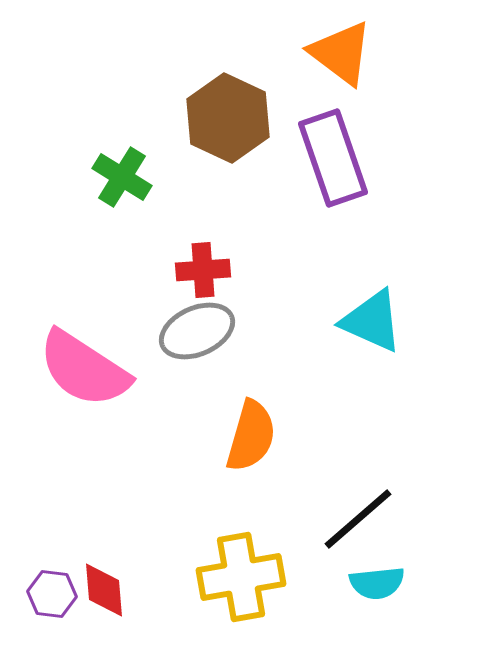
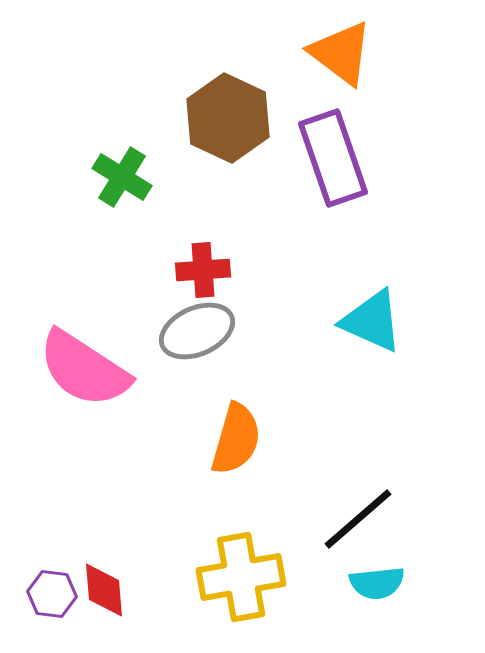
orange semicircle: moved 15 px left, 3 px down
